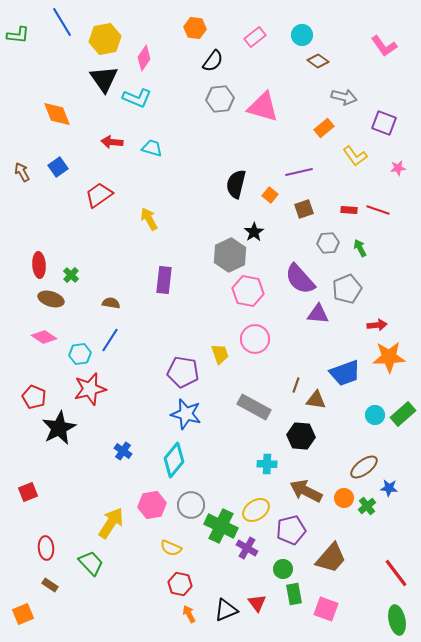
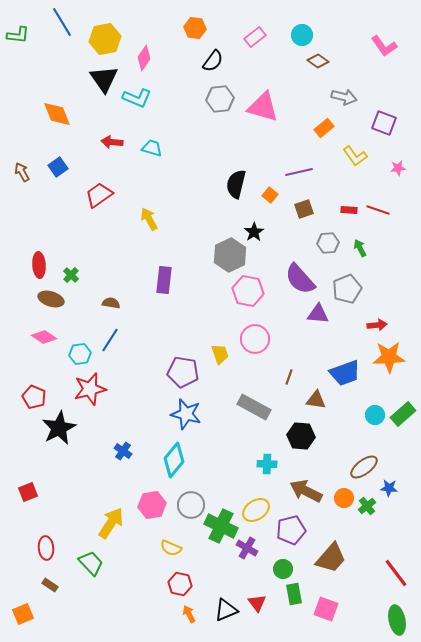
brown line at (296, 385): moved 7 px left, 8 px up
